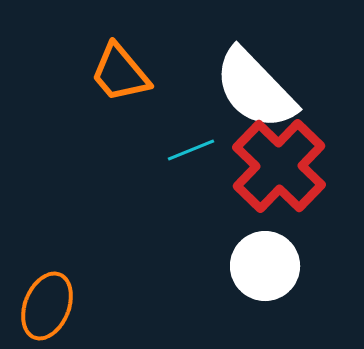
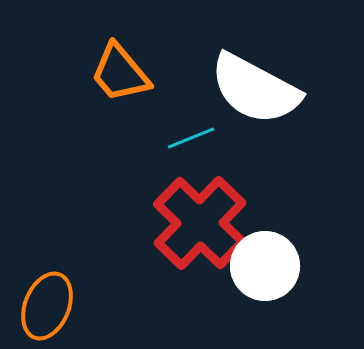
white semicircle: rotated 18 degrees counterclockwise
cyan line: moved 12 px up
red cross: moved 79 px left, 57 px down
